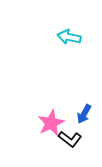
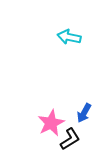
blue arrow: moved 1 px up
black L-shape: rotated 70 degrees counterclockwise
